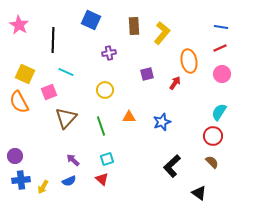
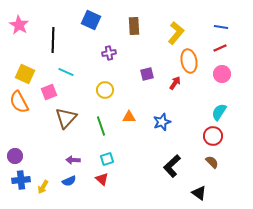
yellow L-shape: moved 14 px right
purple arrow: rotated 40 degrees counterclockwise
